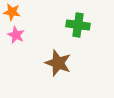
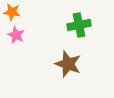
green cross: moved 1 px right; rotated 20 degrees counterclockwise
brown star: moved 10 px right, 1 px down
